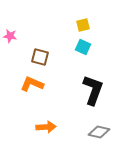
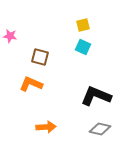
orange L-shape: moved 1 px left
black L-shape: moved 3 px right, 6 px down; rotated 88 degrees counterclockwise
gray diamond: moved 1 px right, 3 px up
